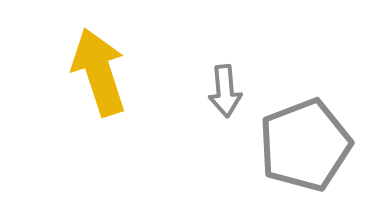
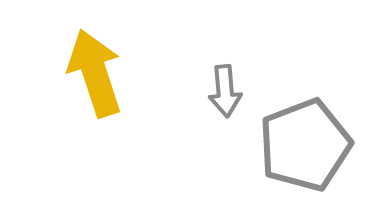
yellow arrow: moved 4 px left, 1 px down
